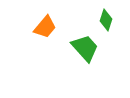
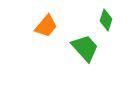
orange trapezoid: moved 1 px right, 1 px up
